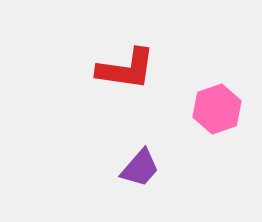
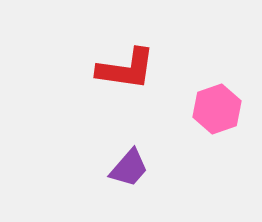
purple trapezoid: moved 11 px left
